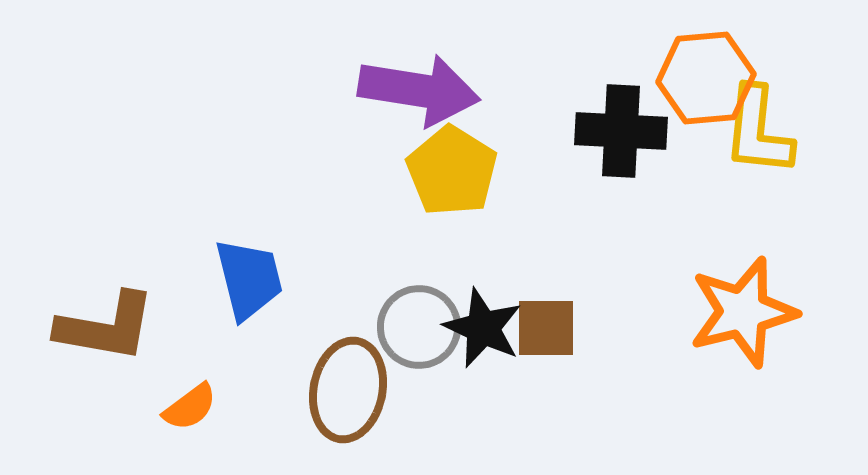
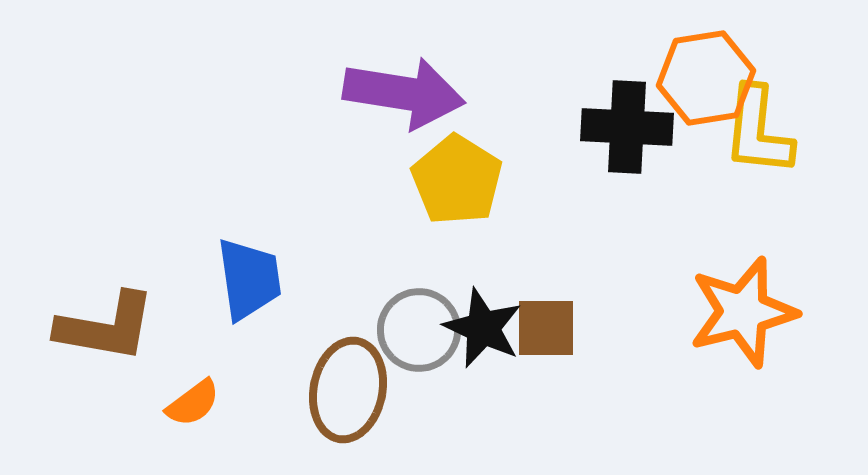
orange hexagon: rotated 4 degrees counterclockwise
purple arrow: moved 15 px left, 3 px down
black cross: moved 6 px right, 4 px up
yellow pentagon: moved 5 px right, 9 px down
blue trapezoid: rotated 6 degrees clockwise
gray circle: moved 3 px down
orange semicircle: moved 3 px right, 4 px up
